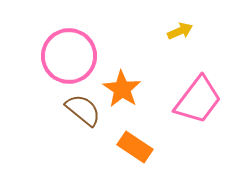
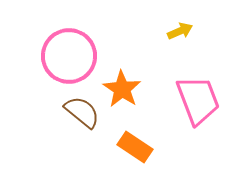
pink trapezoid: rotated 58 degrees counterclockwise
brown semicircle: moved 1 px left, 2 px down
